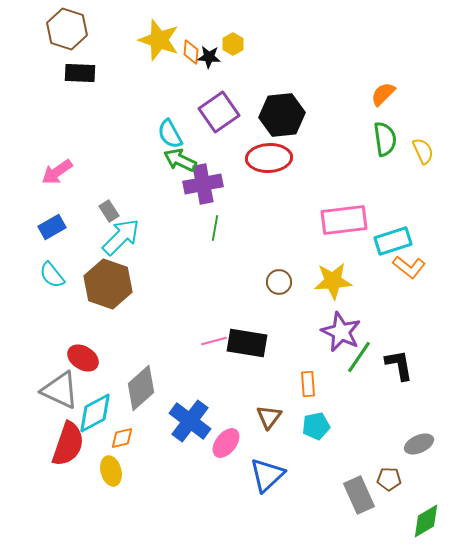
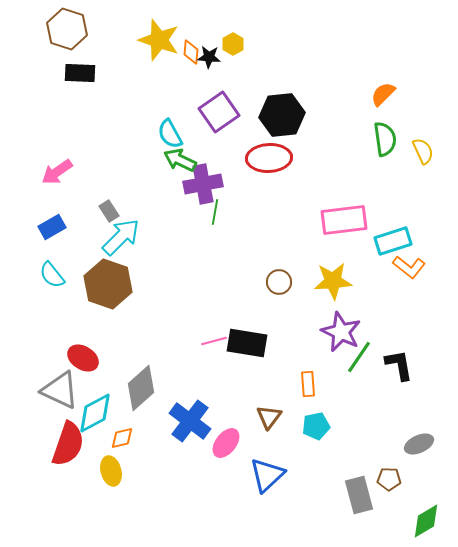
green line at (215, 228): moved 16 px up
gray rectangle at (359, 495): rotated 9 degrees clockwise
